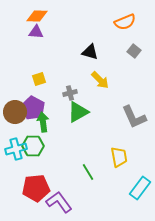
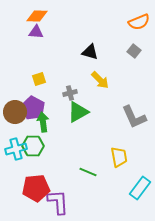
orange semicircle: moved 14 px right
green line: rotated 36 degrees counterclockwise
purple L-shape: moved 1 px left; rotated 32 degrees clockwise
